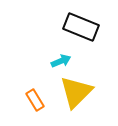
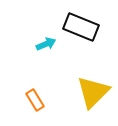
cyan arrow: moved 15 px left, 17 px up
yellow triangle: moved 17 px right
